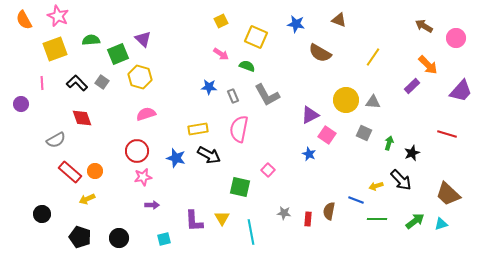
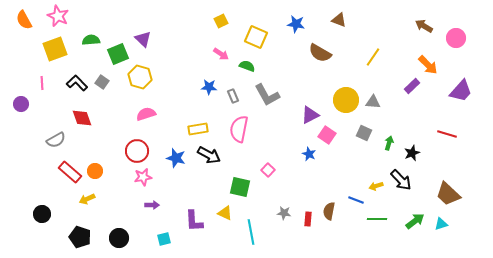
yellow triangle at (222, 218): moved 3 px right, 5 px up; rotated 35 degrees counterclockwise
